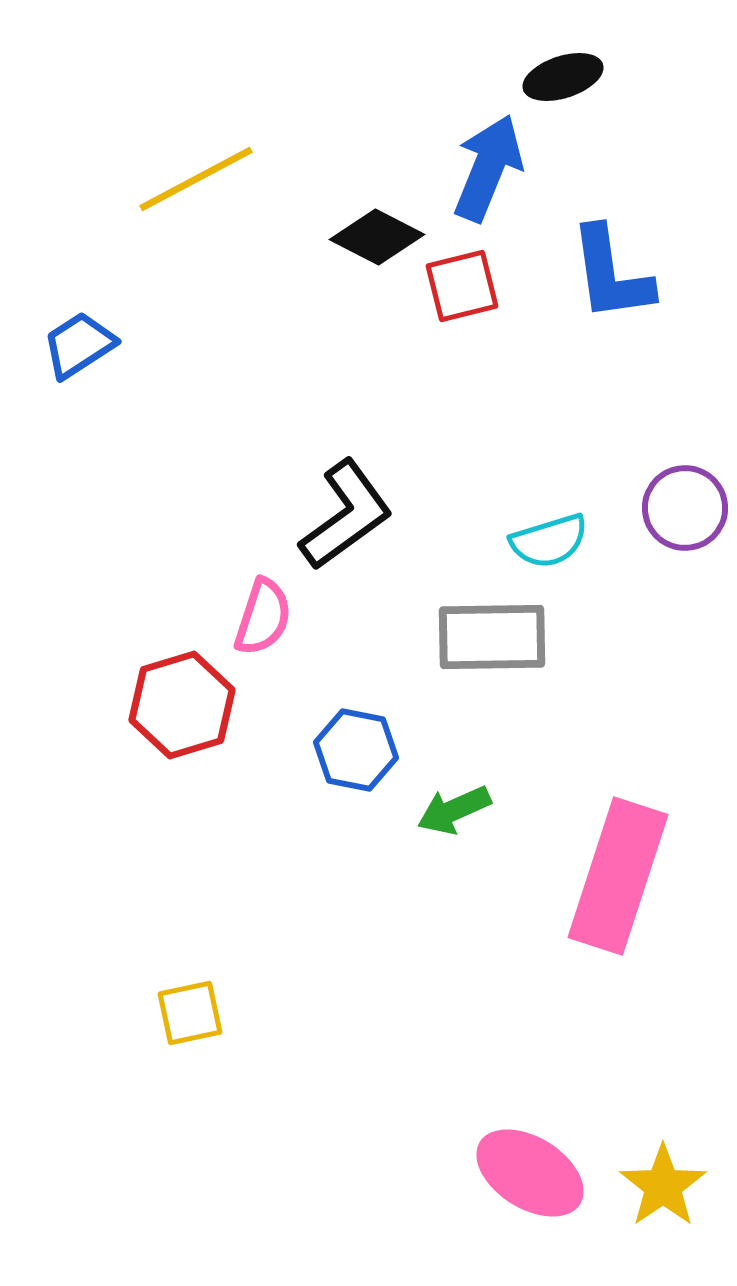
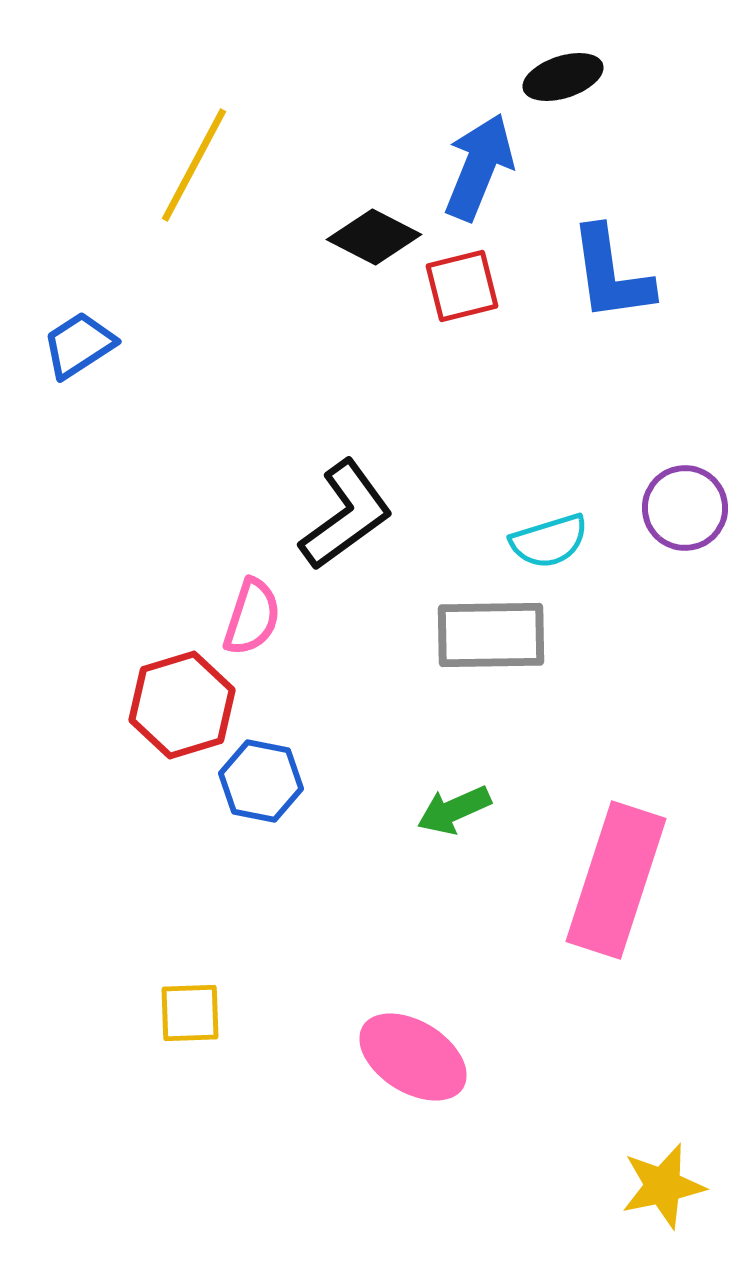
blue arrow: moved 9 px left, 1 px up
yellow line: moved 2 px left, 14 px up; rotated 34 degrees counterclockwise
black diamond: moved 3 px left
pink semicircle: moved 11 px left
gray rectangle: moved 1 px left, 2 px up
blue hexagon: moved 95 px left, 31 px down
pink rectangle: moved 2 px left, 4 px down
yellow square: rotated 10 degrees clockwise
pink ellipse: moved 117 px left, 116 px up
yellow star: rotated 22 degrees clockwise
